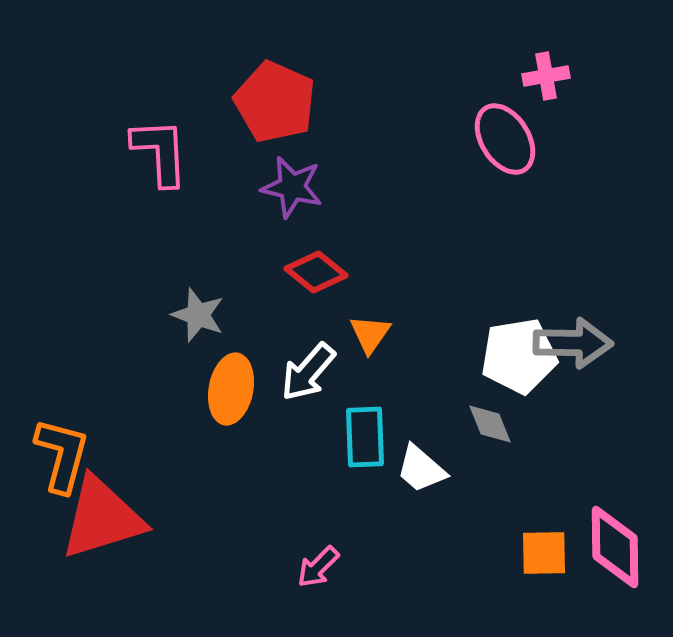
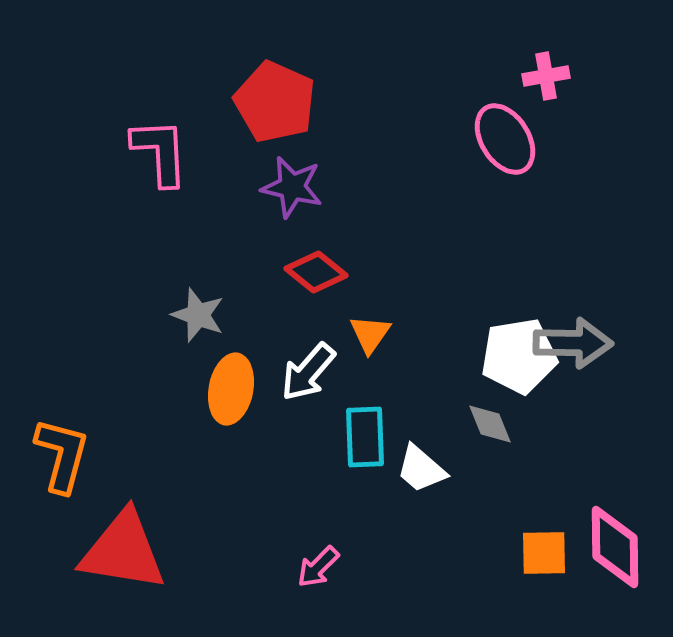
red triangle: moved 21 px right, 33 px down; rotated 26 degrees clockwise
